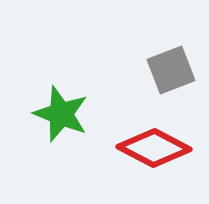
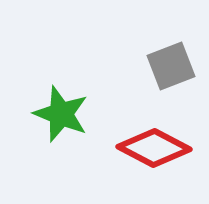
gray square: moved 4 px up
